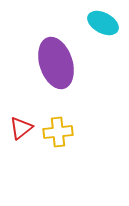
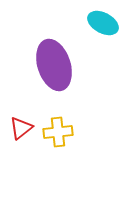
purple ellipse: moved 2 px left, 2 px down
